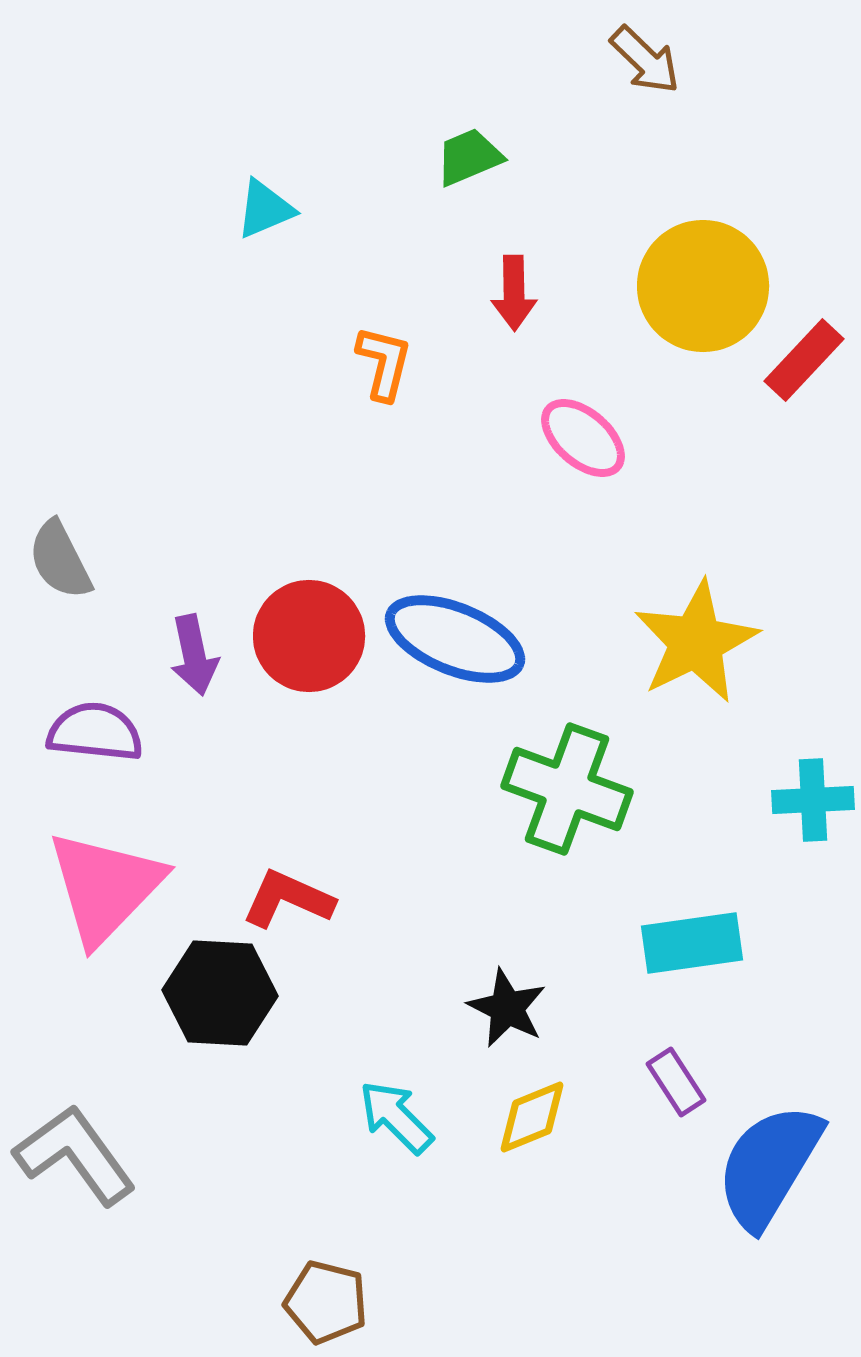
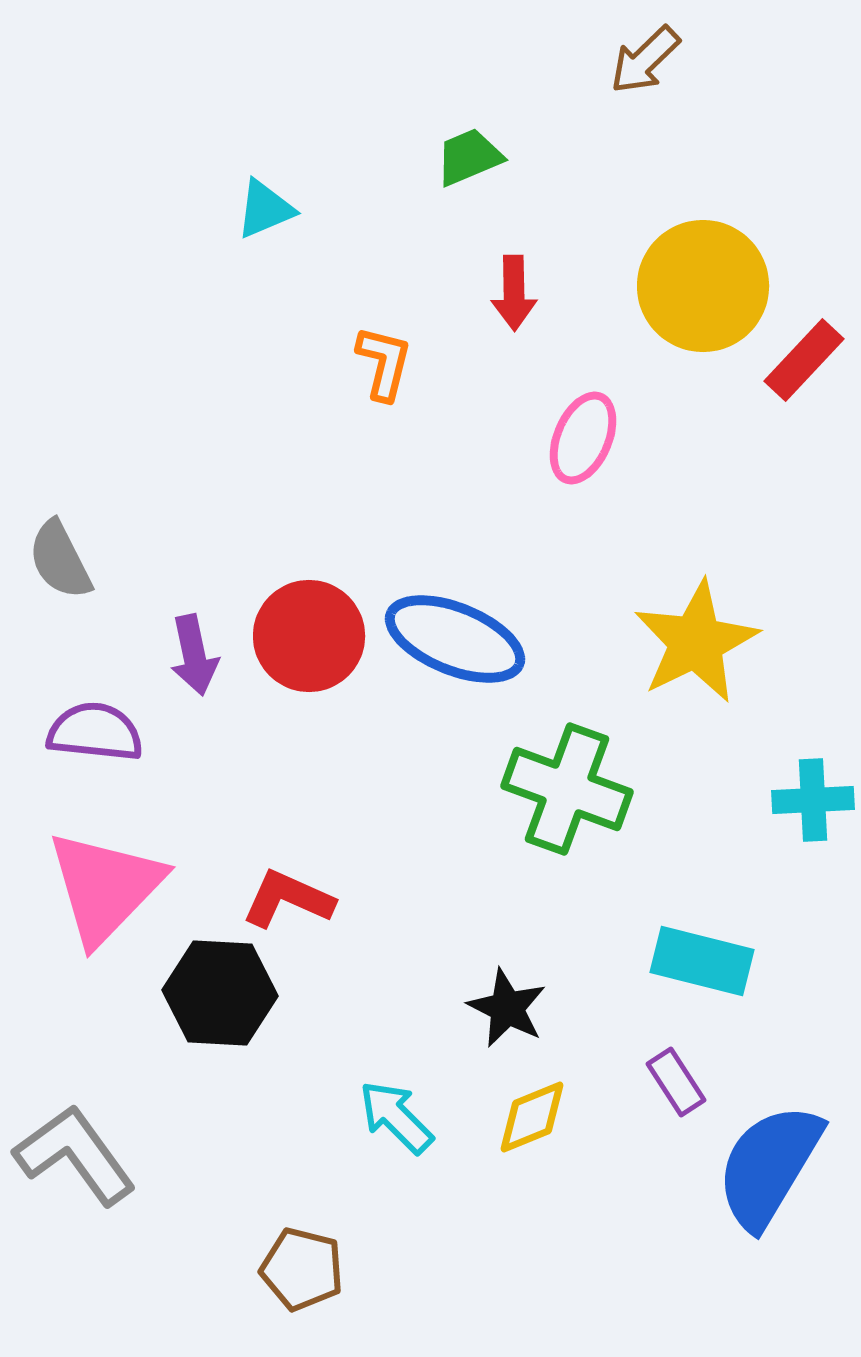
brown arrow: rotated 92 degrees clockwise
pink ellipse: rotated 72 degrees clockwise
cyan rectangle: moved 10 px right, 18 px down; rotated 22 degrees clockwise
brown pentagon: moved 24 px left, 33 px up
